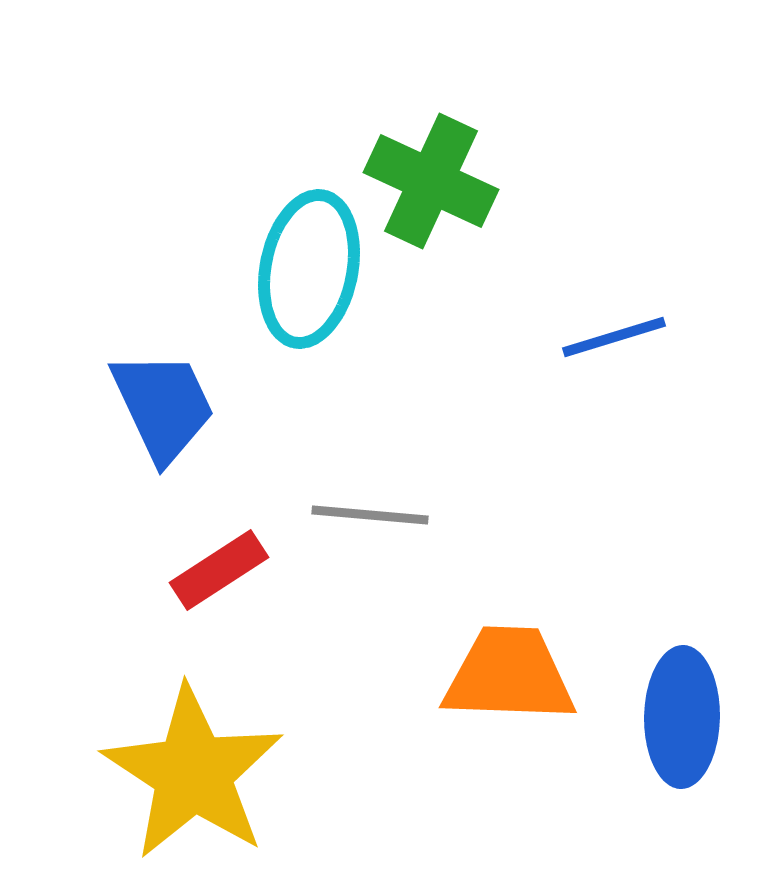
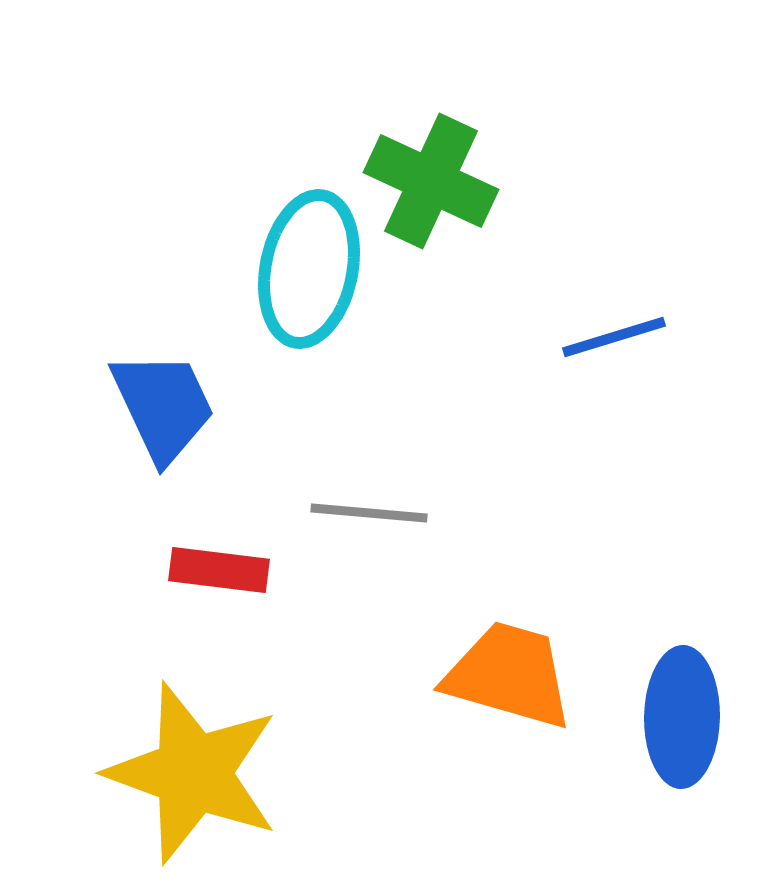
gray line: moved 1 px left, 2 px up
red rectangle: rotated 40 degrees clockwise
orange trapezoid: rotated 14 degrees clockwise
yellow star: rotated 13 degrees counterclockwise
